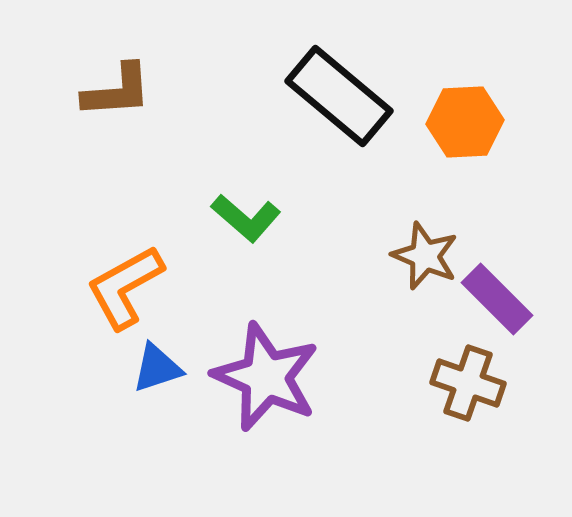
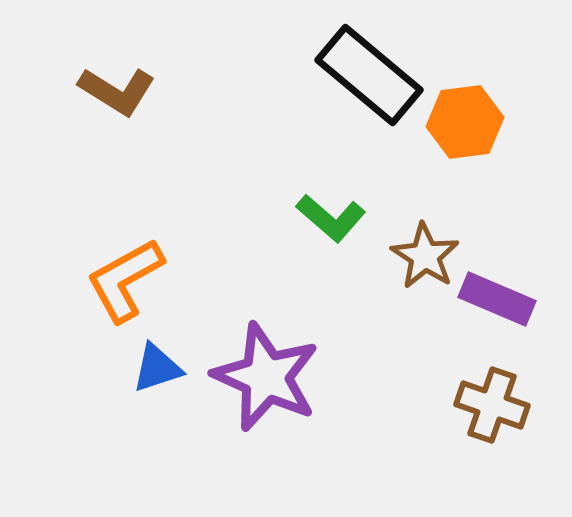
brown L-shape: rotated 36 degrees clockwise
black rectangle: moved 30 px right, 21 px up
orange hexagon: rotated 4 degrees counterclockwise
green L-shape: moved 85 px right
brown star: rotated 10 degrees clockwise
orange L-shape: moved 7 px up
purple rectangle: rotated 22 degrees counterclockwise
brown cross: moved 24 px right, 22 px down
